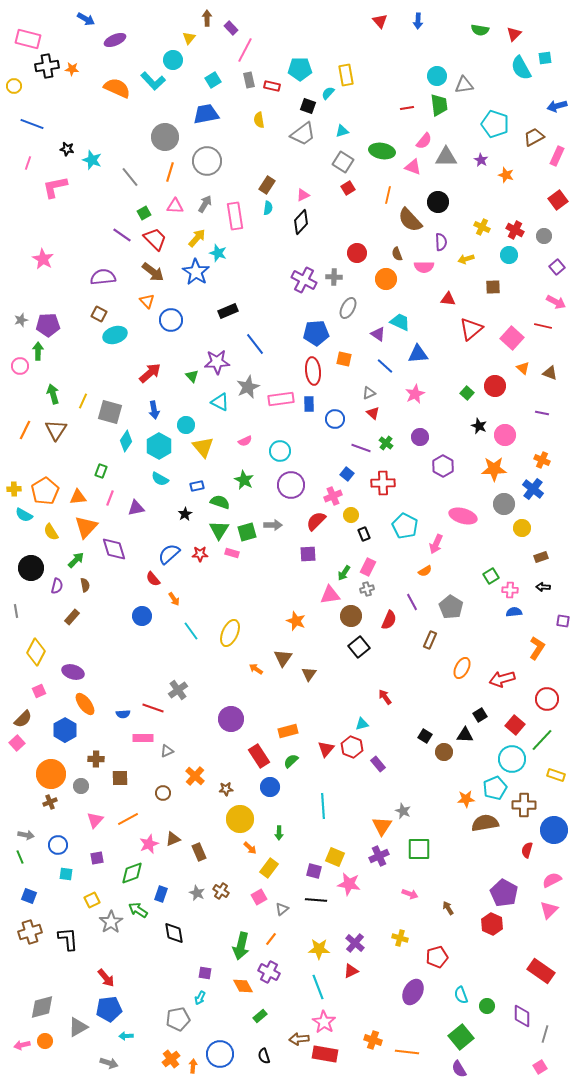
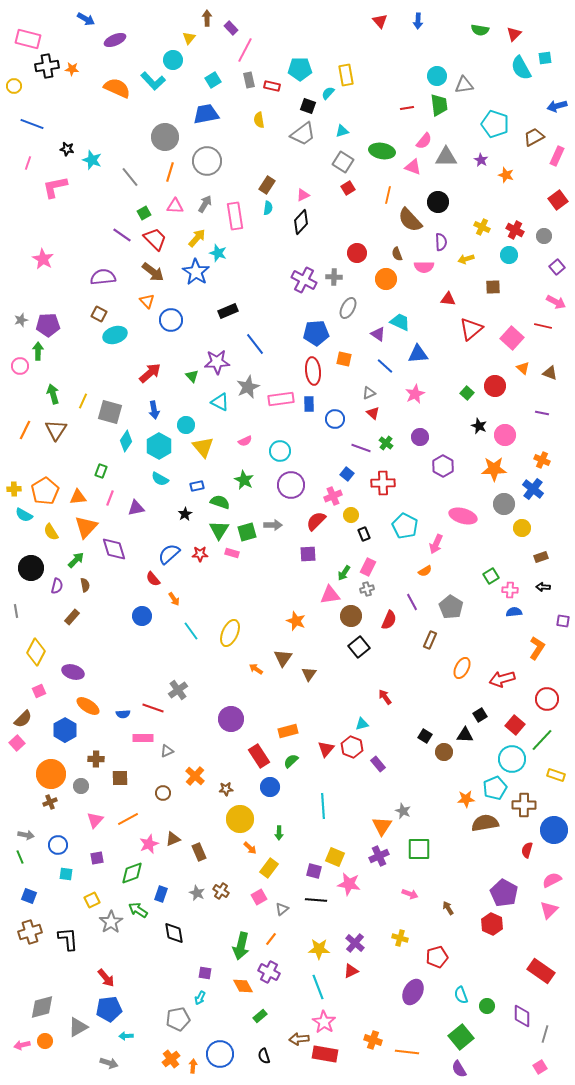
orange ellipse at (85, 704): moved 3 px right, 2 px down; rotated 20 degrees counterclockwise
